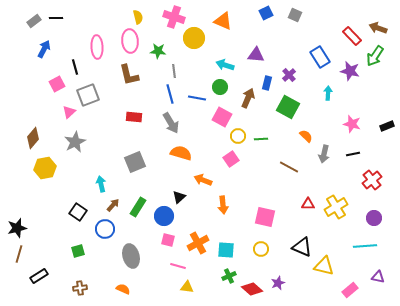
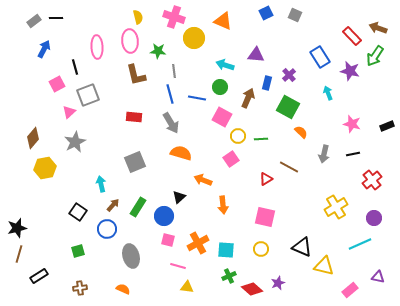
brown L-shape at (129, 75): moved 7 px right
cyan arrow at (328, 93): rotated 24 degrees counterclockwise
orange semicircle at (306, 136): moved 5 px left, 4 px up
red triangle at (308, 204): moved 42 px left, 25 px up; rotated 32 degrees counterclockwise
blue circle at (105, 229): moved 2 px right
cyan line at (365, 246): moved 5 px left, 2 px up; rotated 20 degrees counterclockwise
